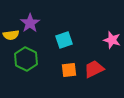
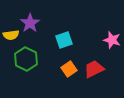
orange square: moved 1 px up; rotated 28 degrees counterclockwise
